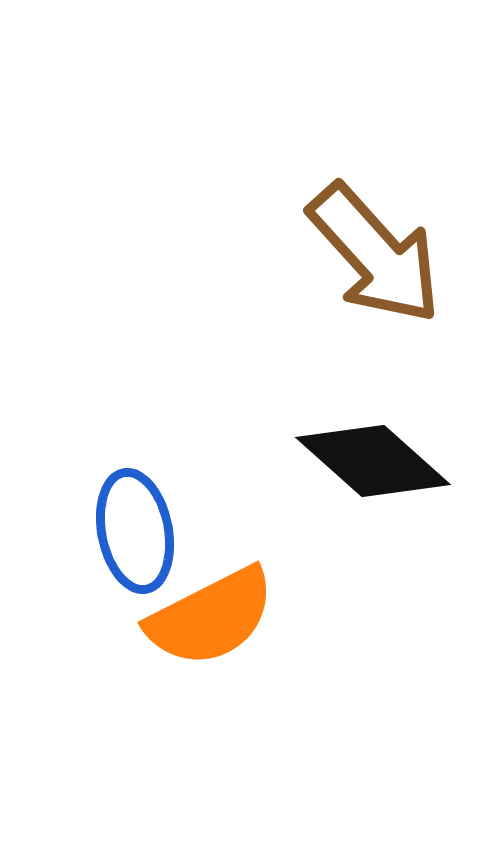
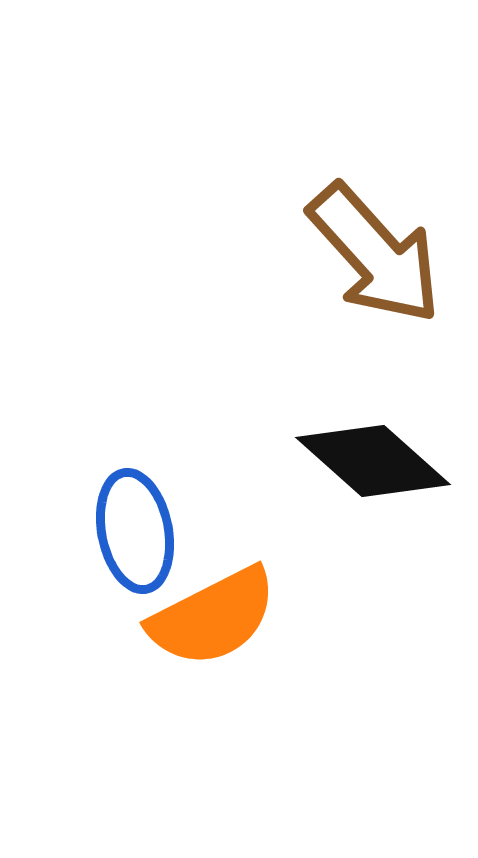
orange semicircle: moved 2 px right
